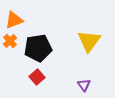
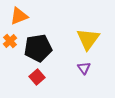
orange triangle: moved 5 px right, 4 px up
yellow triangle: moved 1 px left, 2 px up
purple triangle: moved 17 px up
